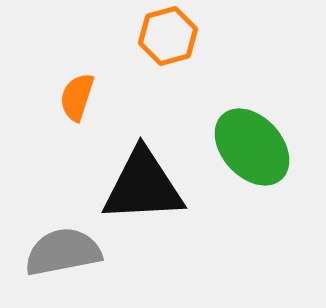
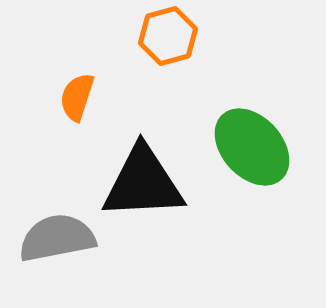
black triangle: moved 3 px up
gray semicircle: moved 6 px left, 14 px up
